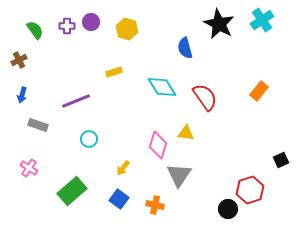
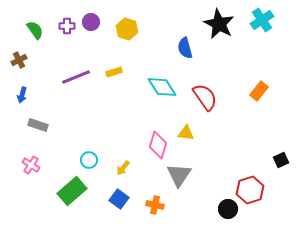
purple line: moved 24 px up
cyan circle: moved 21 px down
pink cross: moved 2 px right, 3 px up
